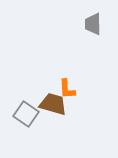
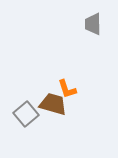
orange L-shape: rotated 15 degrees counterclockwise
gray square: rotated 15 degrees clockwise
